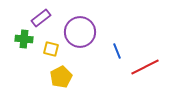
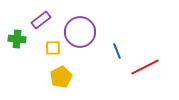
purple rectangle: moved 2 px down
green cross: moved 7 px left
yellow square: moved 2 px right, 1 px up; rotated 14 degrees counterclockwise
